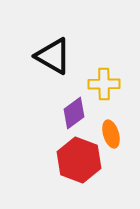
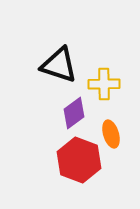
black triangle: moved 6 px right, 9 px down; rotated 12 degrees counterclockwise
